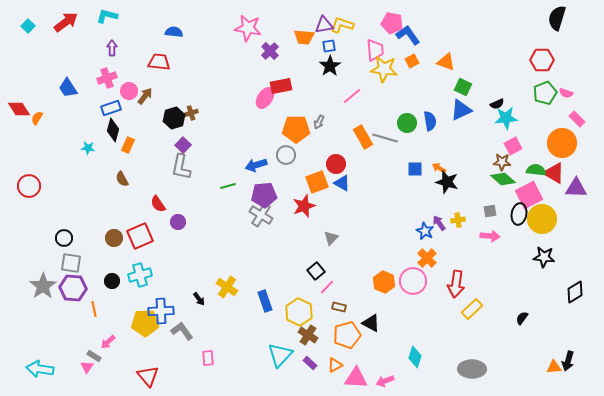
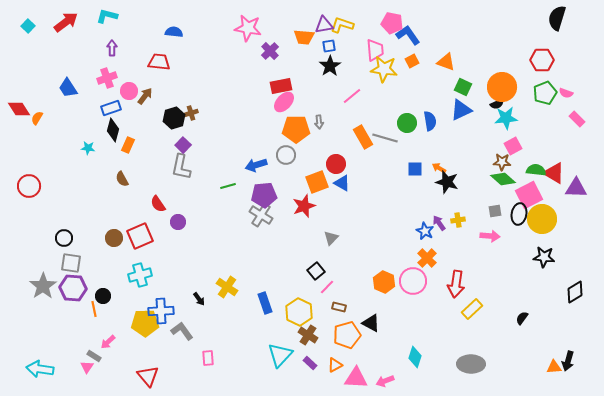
pink ellipse at (265, 98): moved 19 px right, 4 px down; rotated 10 degrees clockwise
gray arrow at (319, 122): rotated 32 degrees counterclockwise
orange circle at (562, 143): moved 60 px left, 56 px up
gray square at (490, 211): moved 5 px right
black circle at (112, 281): moved 9 px left, 15 px down
blue rectangle at (265, 301): moved 2 px down
gray ellipse at (472, 369): moved 1 px left, 5 px up
